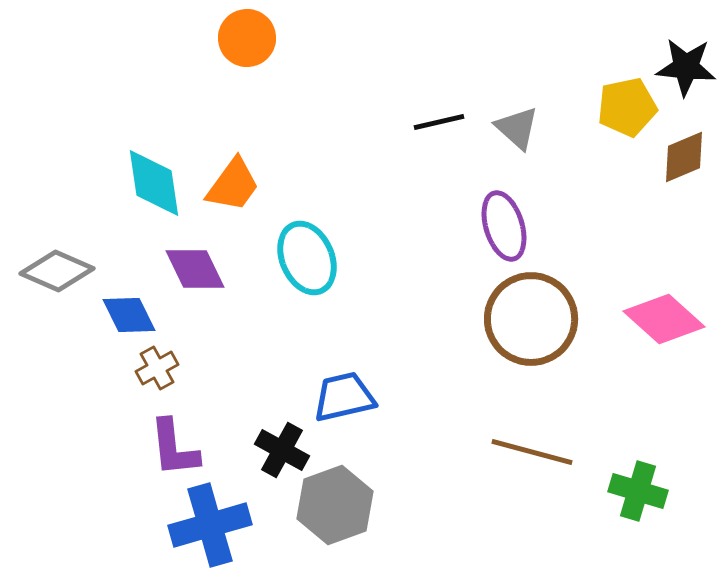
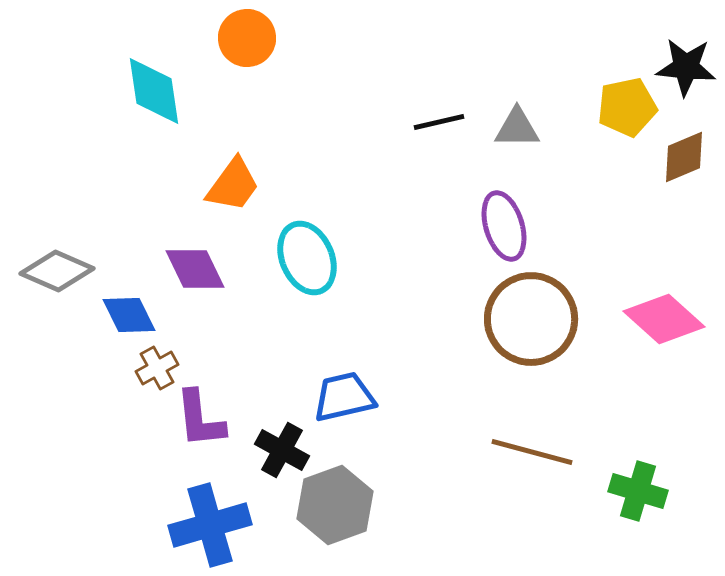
gray triangle: rotated 42 degrees counterclockwise
cyan diamond: moved 92 px up
purple L-shape: moved 26 px right, 29 px up
